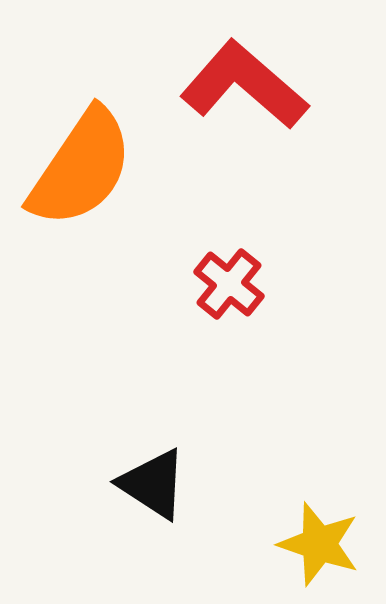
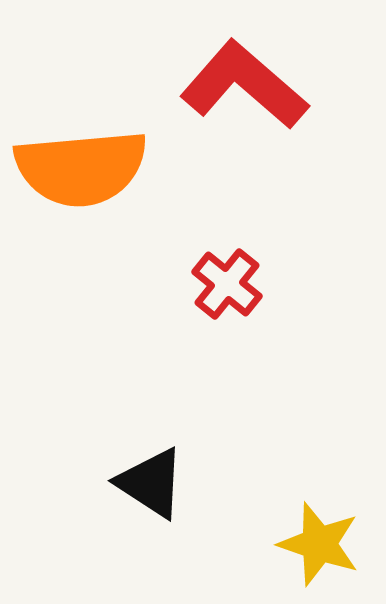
orange semicircle: rotated 51 degrees clockwise
red cross: moved 2 px left
black triangle: moved 2 px left, 1 px up
